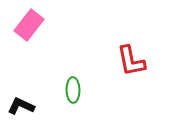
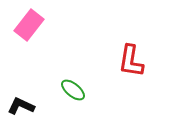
red L-shape: rotated 20 degrees clockwise
green ellipse: rotated 50 degrees counterclockwise
